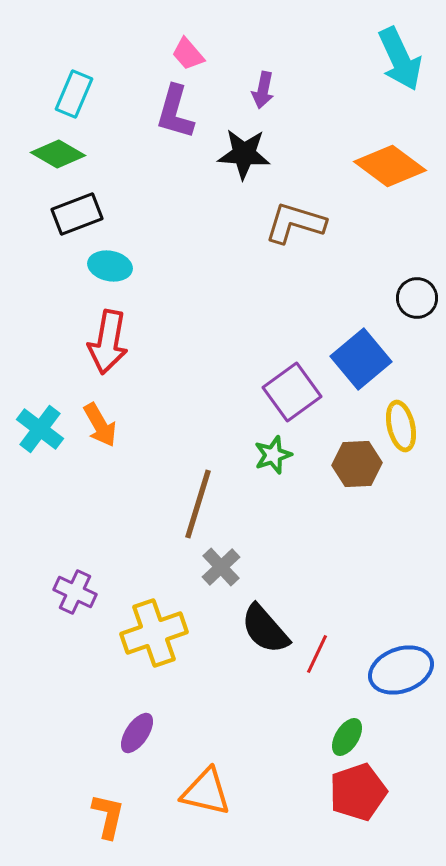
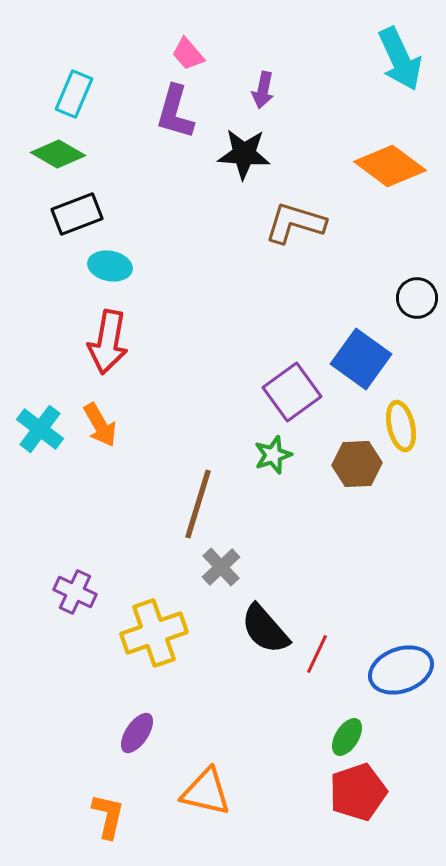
blue square: rotated 14 degrees counterclockwise
